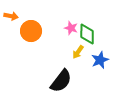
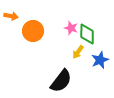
orange circle: moved 2 px right
